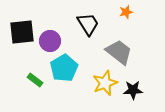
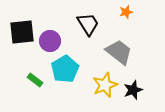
cyan pentagon: moved 1 px right, 1 px down
yellow star: moved 2 px down
black star: rotated 18 degrees counterclockwise
